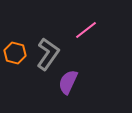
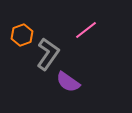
orange hexagon: moved 7 px right, 18 px up; rotated 25 degrees clockwise
purple semicircle: rotated 80 degrees counterclockwise
